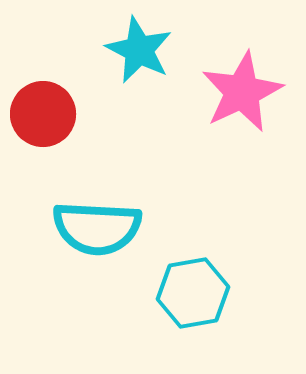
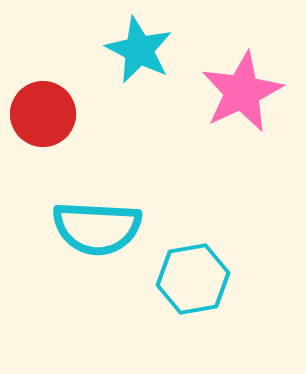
cyan hexagon: moved 14 px up
